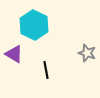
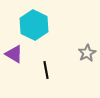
gray star: rotated 24 degrees clockwise
